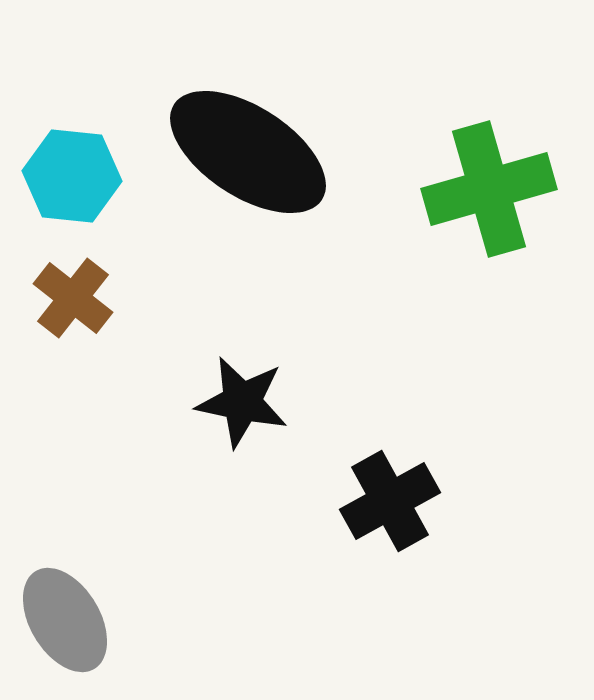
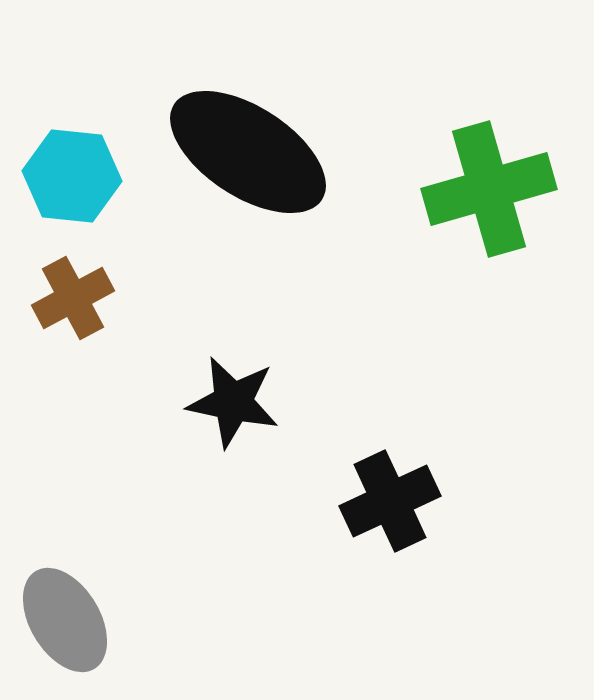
brown cross: rotated 24 degrees clockwise
black star: moved 9 px left
black cross: rotated 4 degrees clockwise
